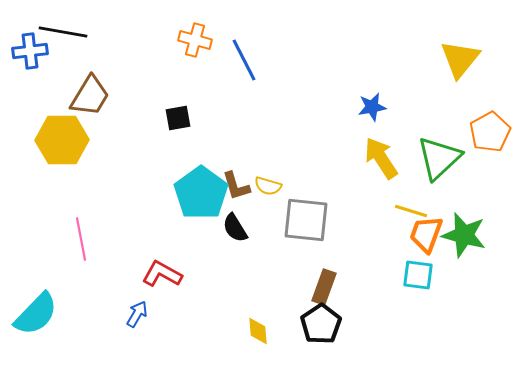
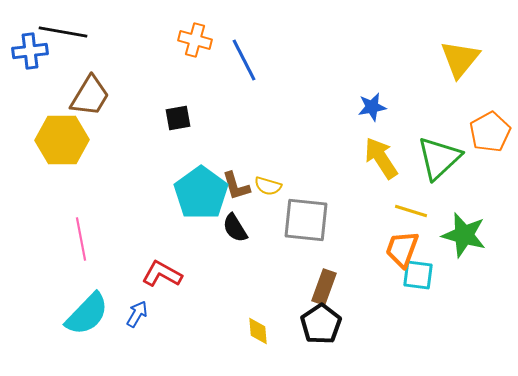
orange trapezoid: moved 24 px left, 15 px down
cyan semicircle: moved 51 px right
